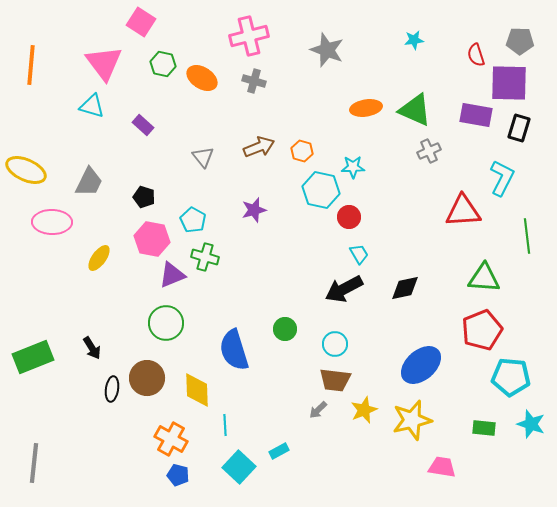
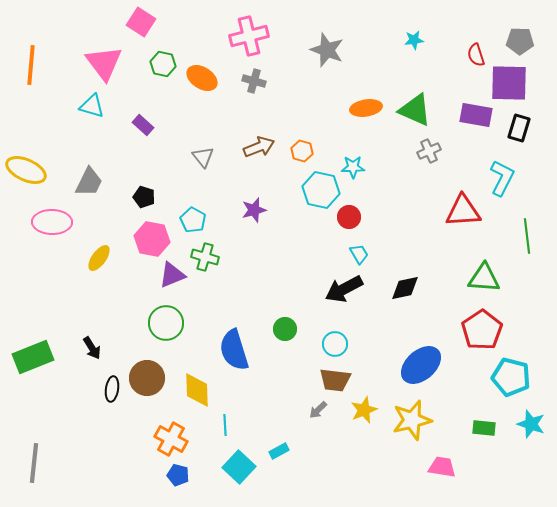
red pentagon at (482, 330): rotated 12 degrees counterclockwise
cyan pentagon at (511, 377): rotated 9 degrees clockwise
